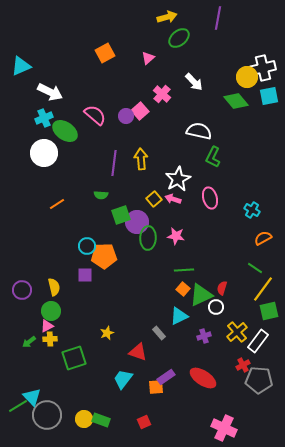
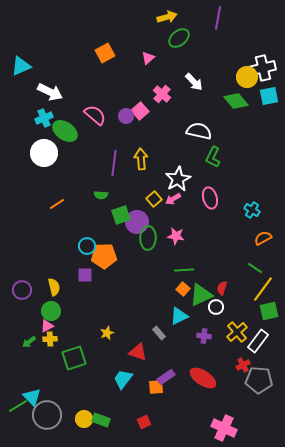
pink arrow at (173, 199): rotated 49 degrees counterclockwise
purple cross at (204, 336): rotated 24 degrees clockwise
